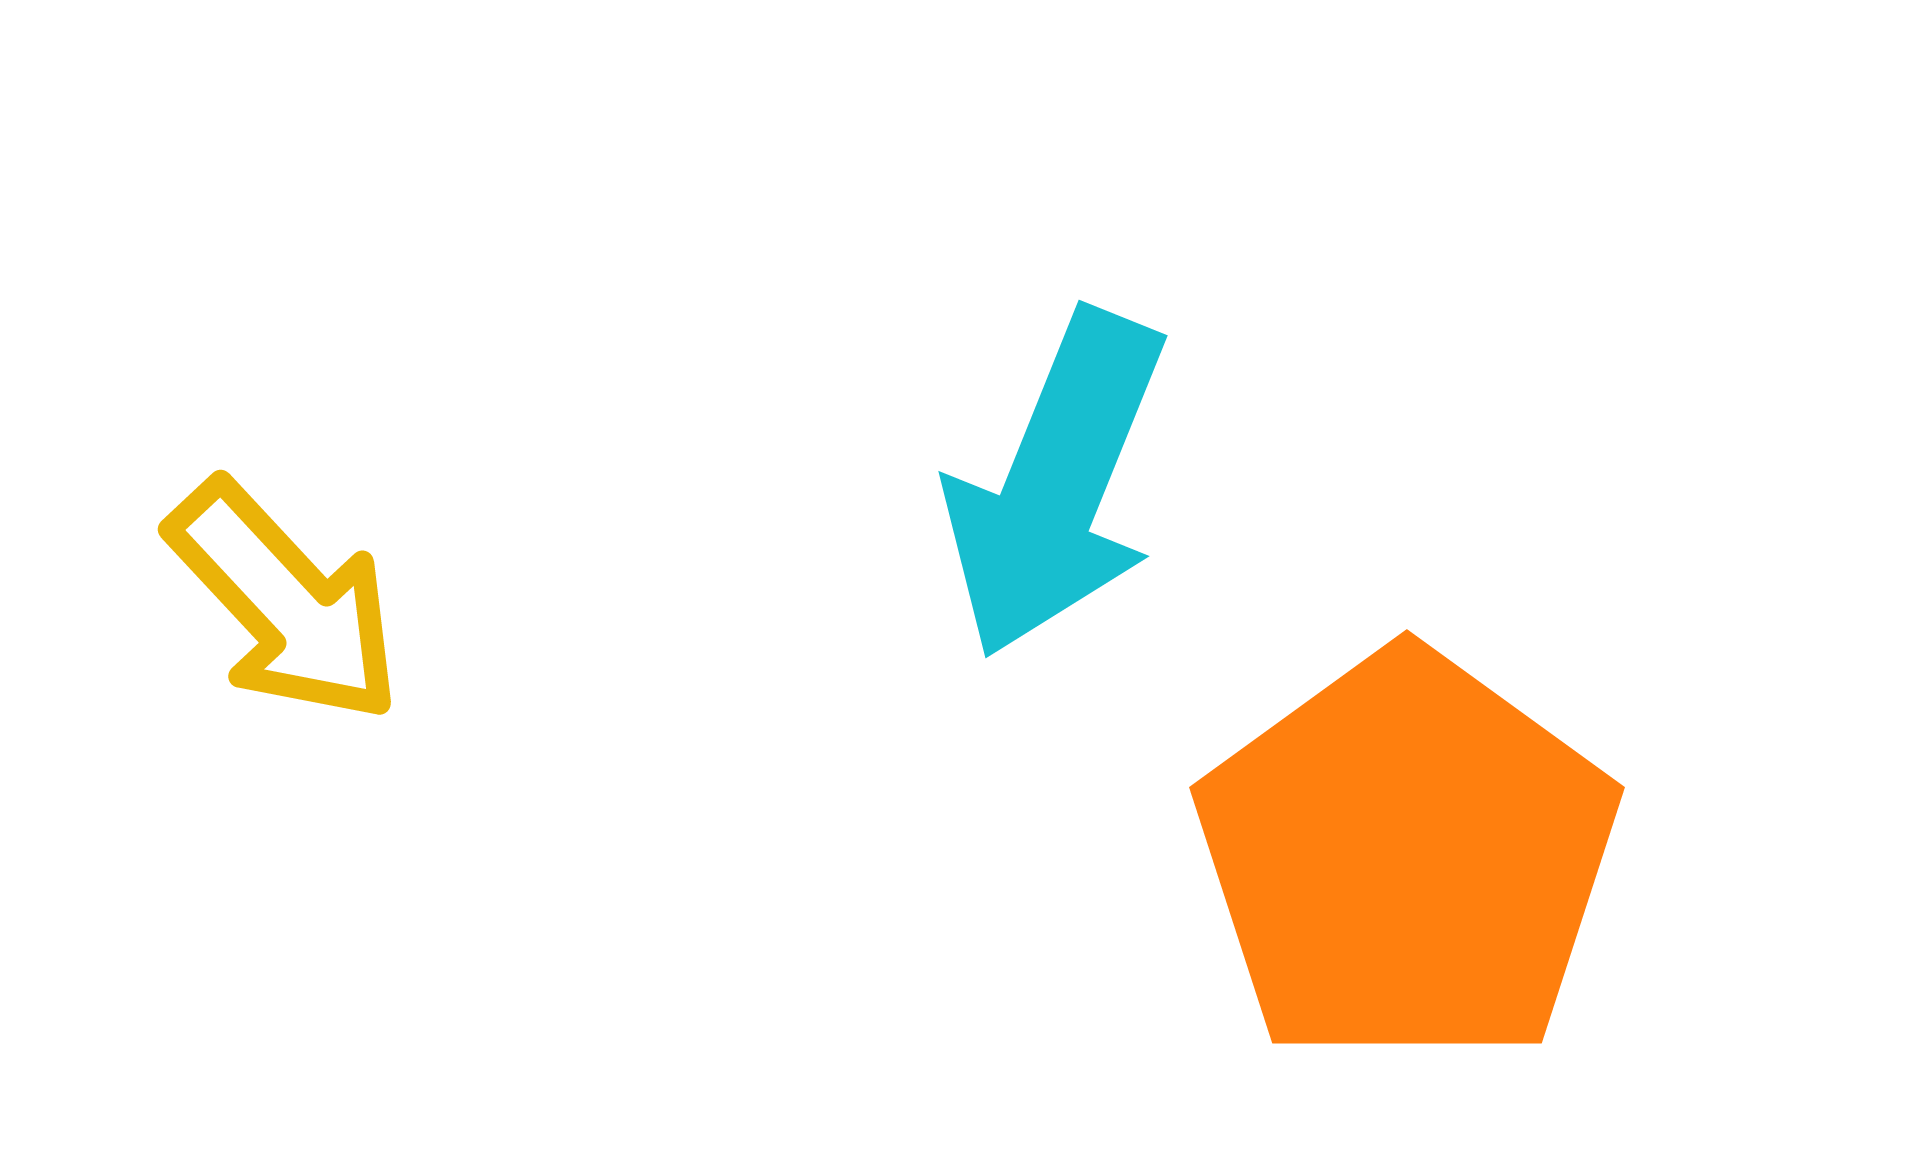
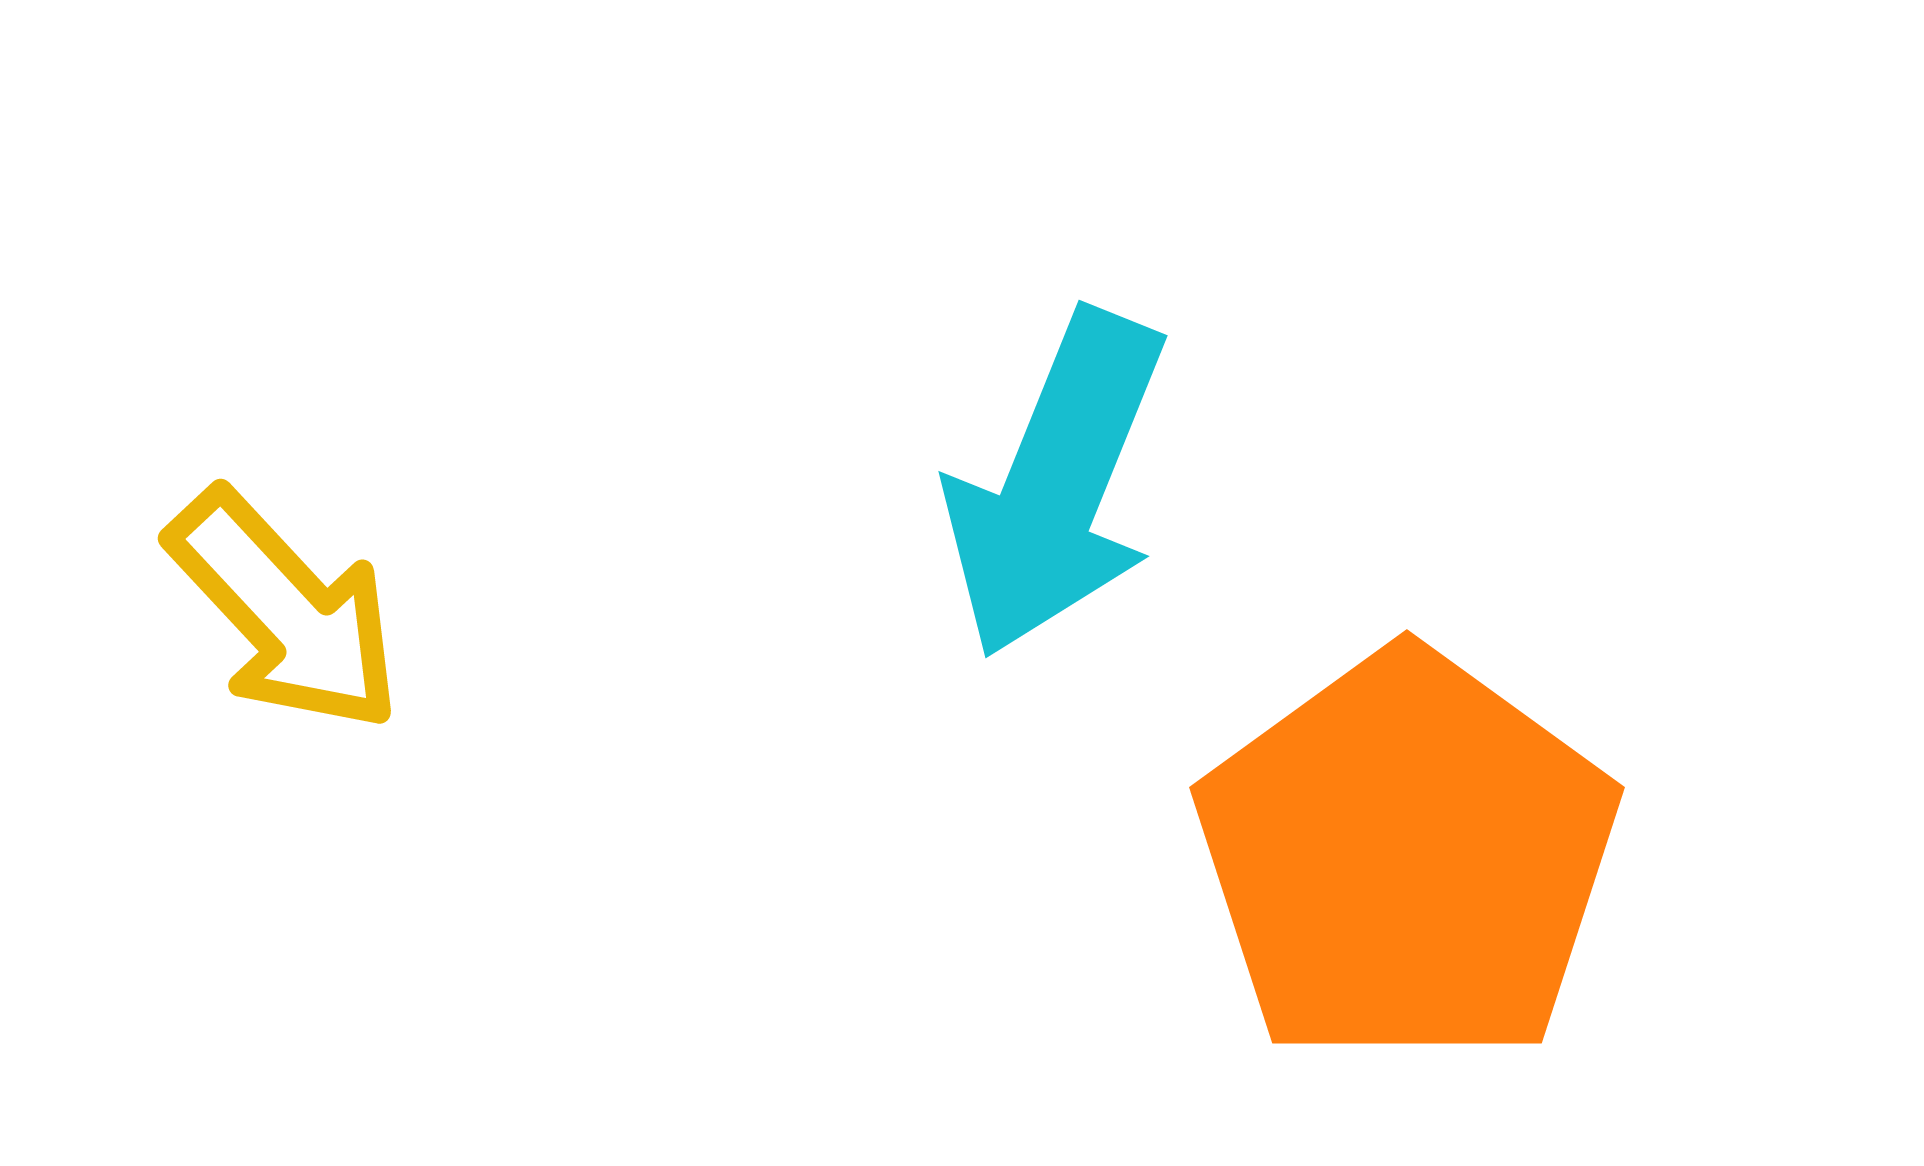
yellow arrow: moved 9 px down
